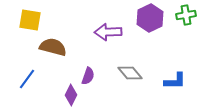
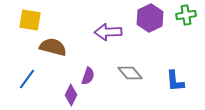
blue L-shape: rotated 85 degrees clockwise
